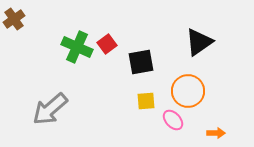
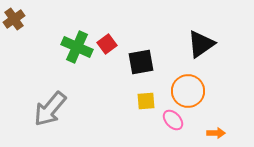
black triangle: moved 2 px right, 2 px down
gray arrow: rotated 9 degrees counterclockwise
